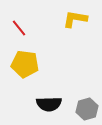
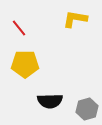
yellow pentagon: rotated 8 degrees counterclockwise
black semicircle: moved 1 px right, 3 px up
